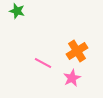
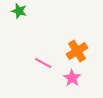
green star: moved 2 px right
pink star: rotated 12 degrees counterclockwise
